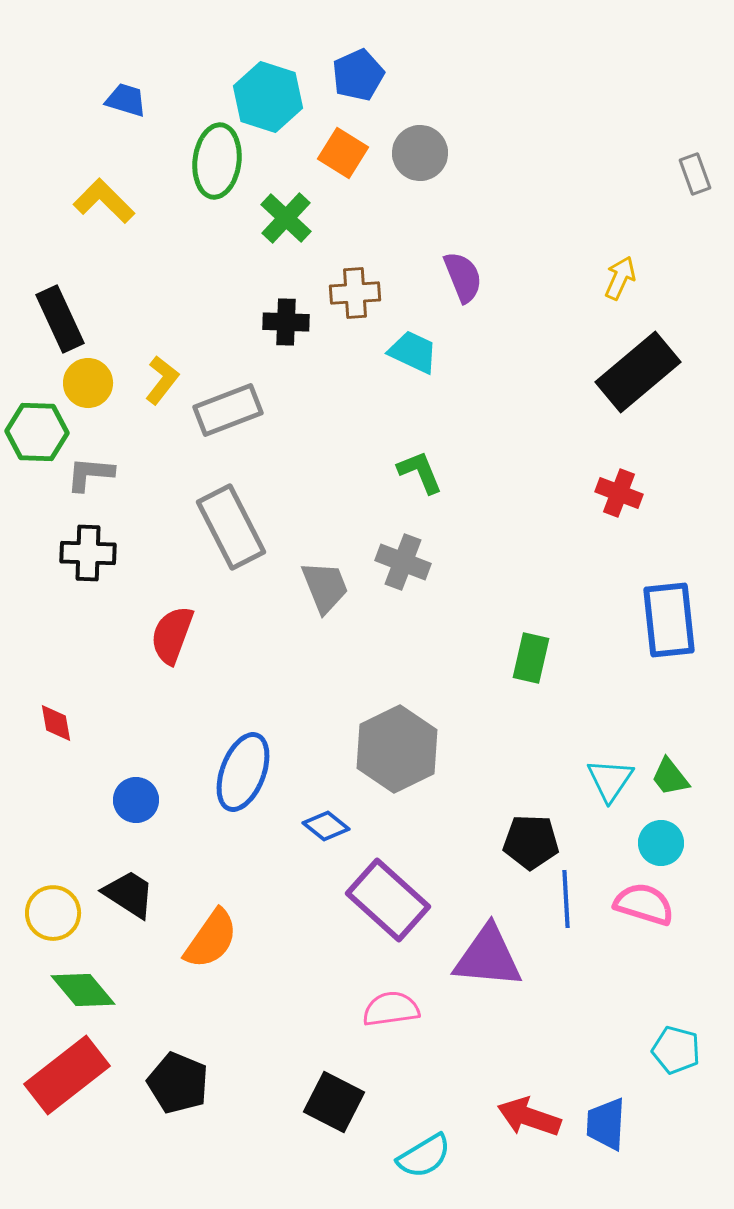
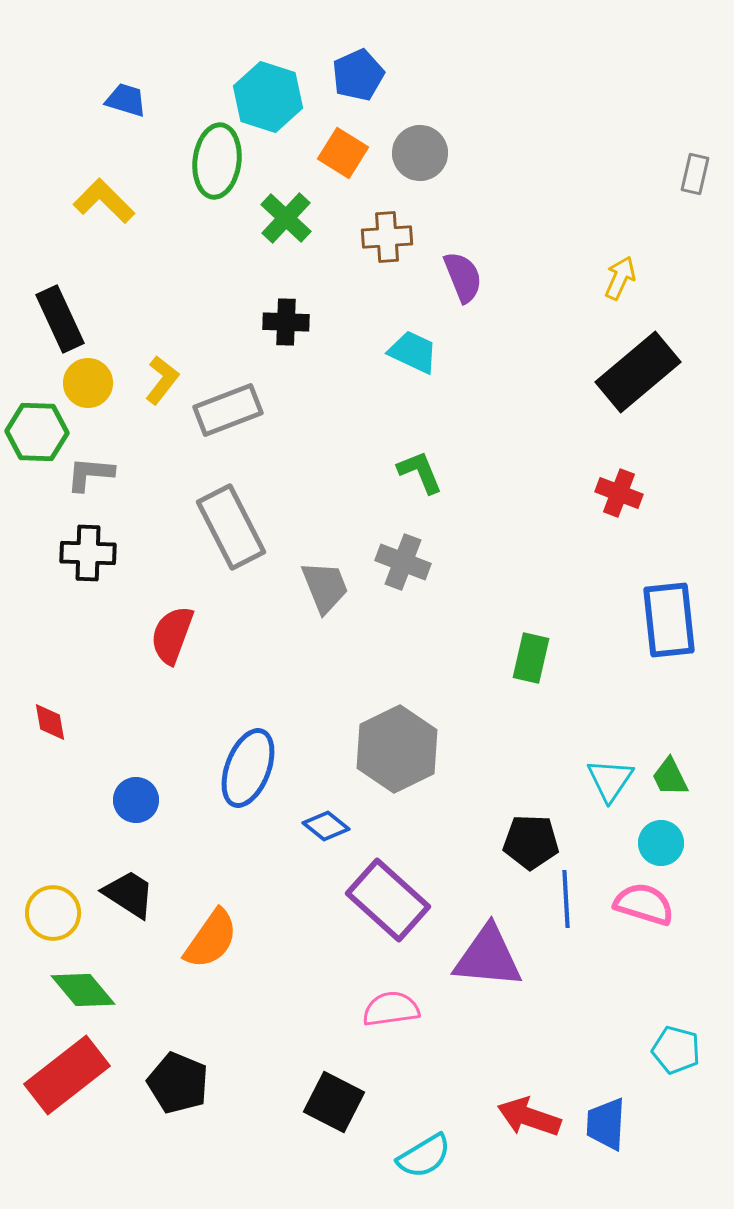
gray rectangle at (695, 174): rotated 33 degrees clockwise
brown cross at (355, 293): moved 32 px right, 56 px up
red diamond at (56, 723): moved 6 px left, 1 px up
blue ellipse at (243, 772): moved 5 px right, 4 px up
green trapezoid at (670, 777): rotated 12 degrees clockwise
